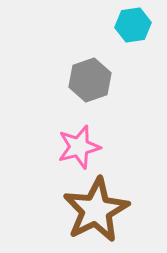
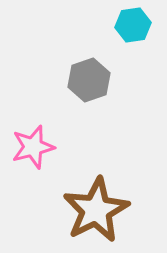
gray hexagon: moved 1 px left
pink star: moved 46 px left
